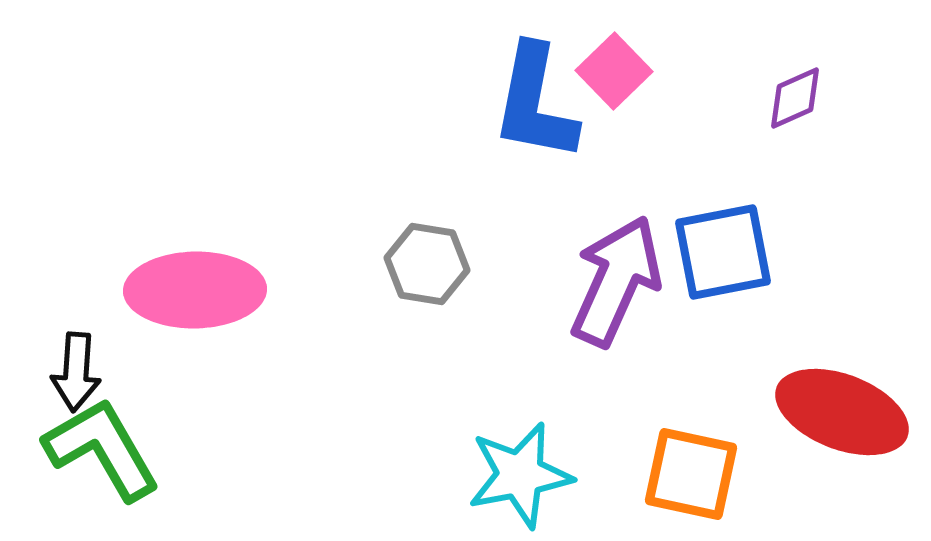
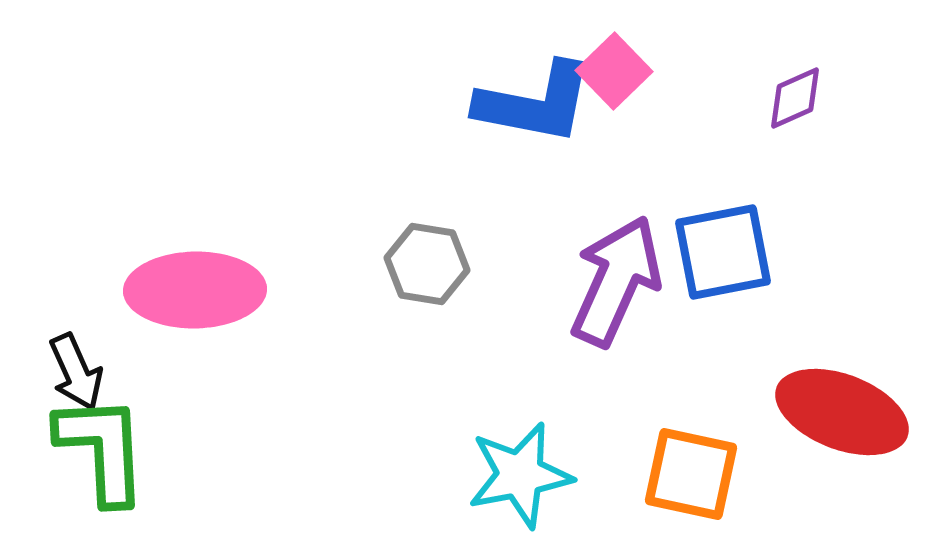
blue L-shape: rotated 90 degrees counterclockwise
black arrow: rotated 28 degrees counterclockwise
green L-shape: rotated 27 degrees clockwise
